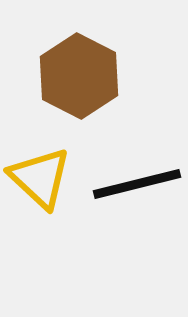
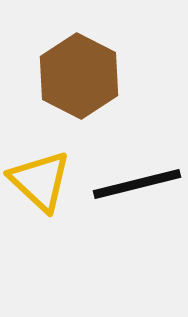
yellow triangle: moved 3 px down
